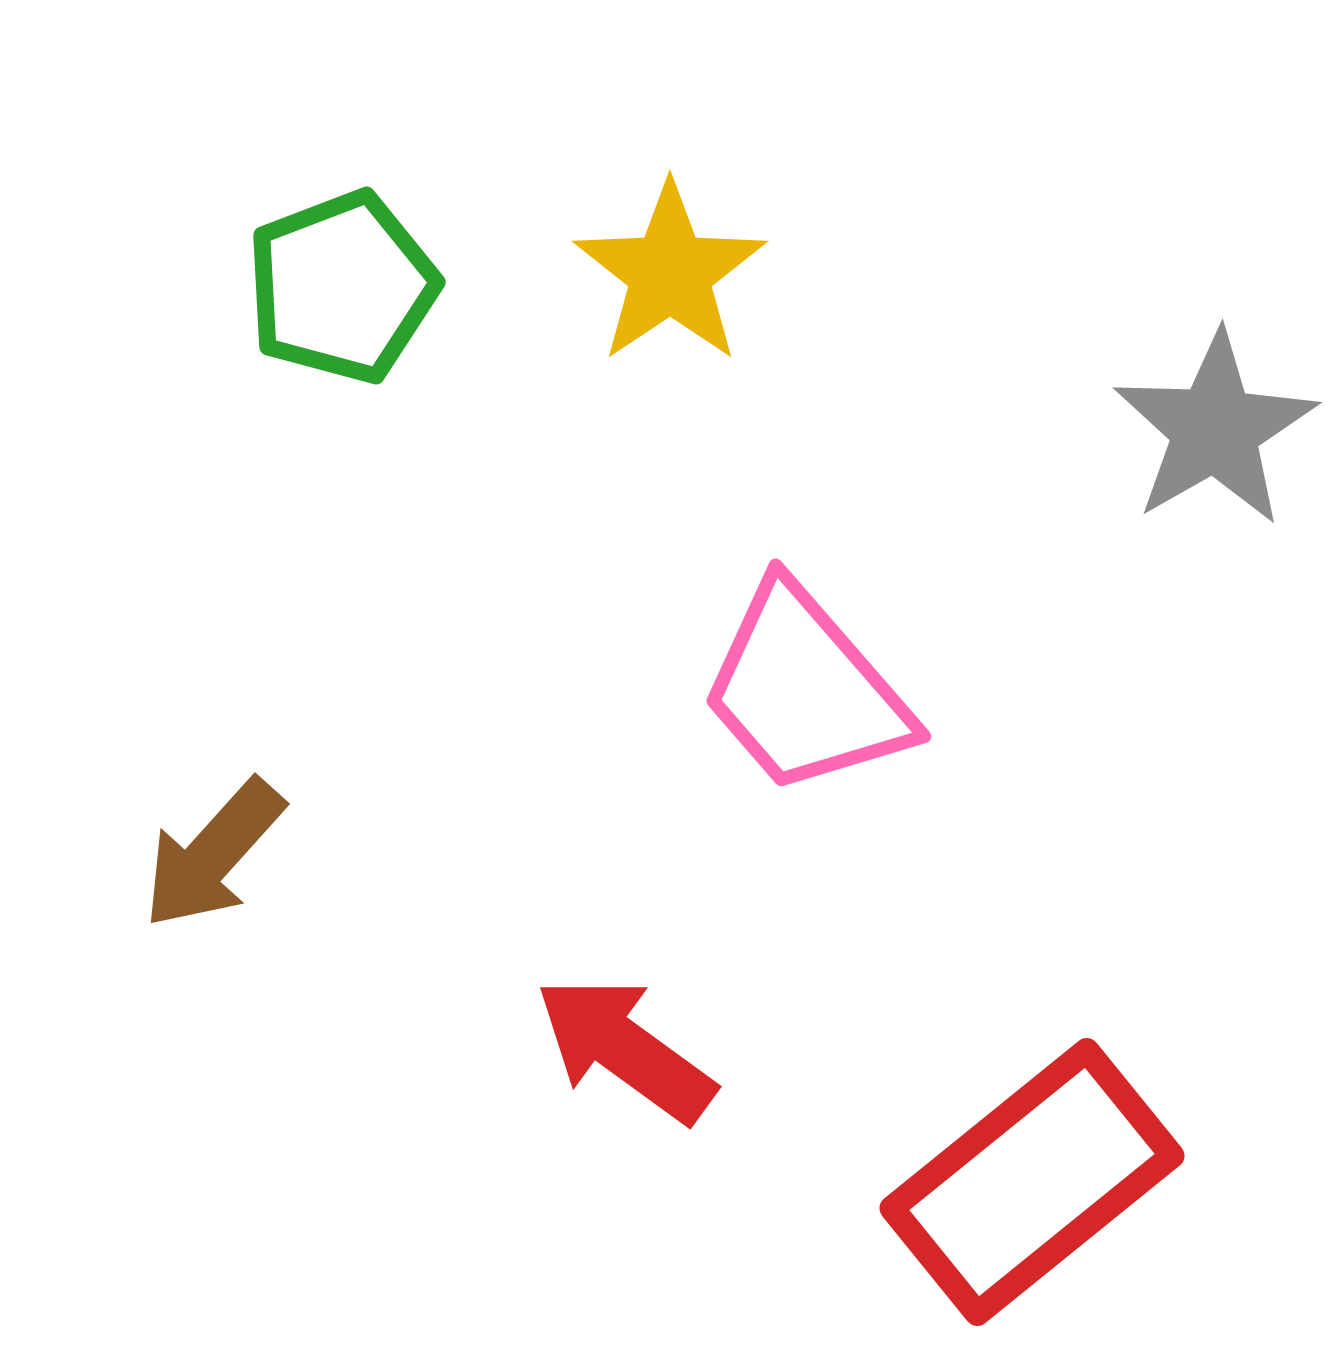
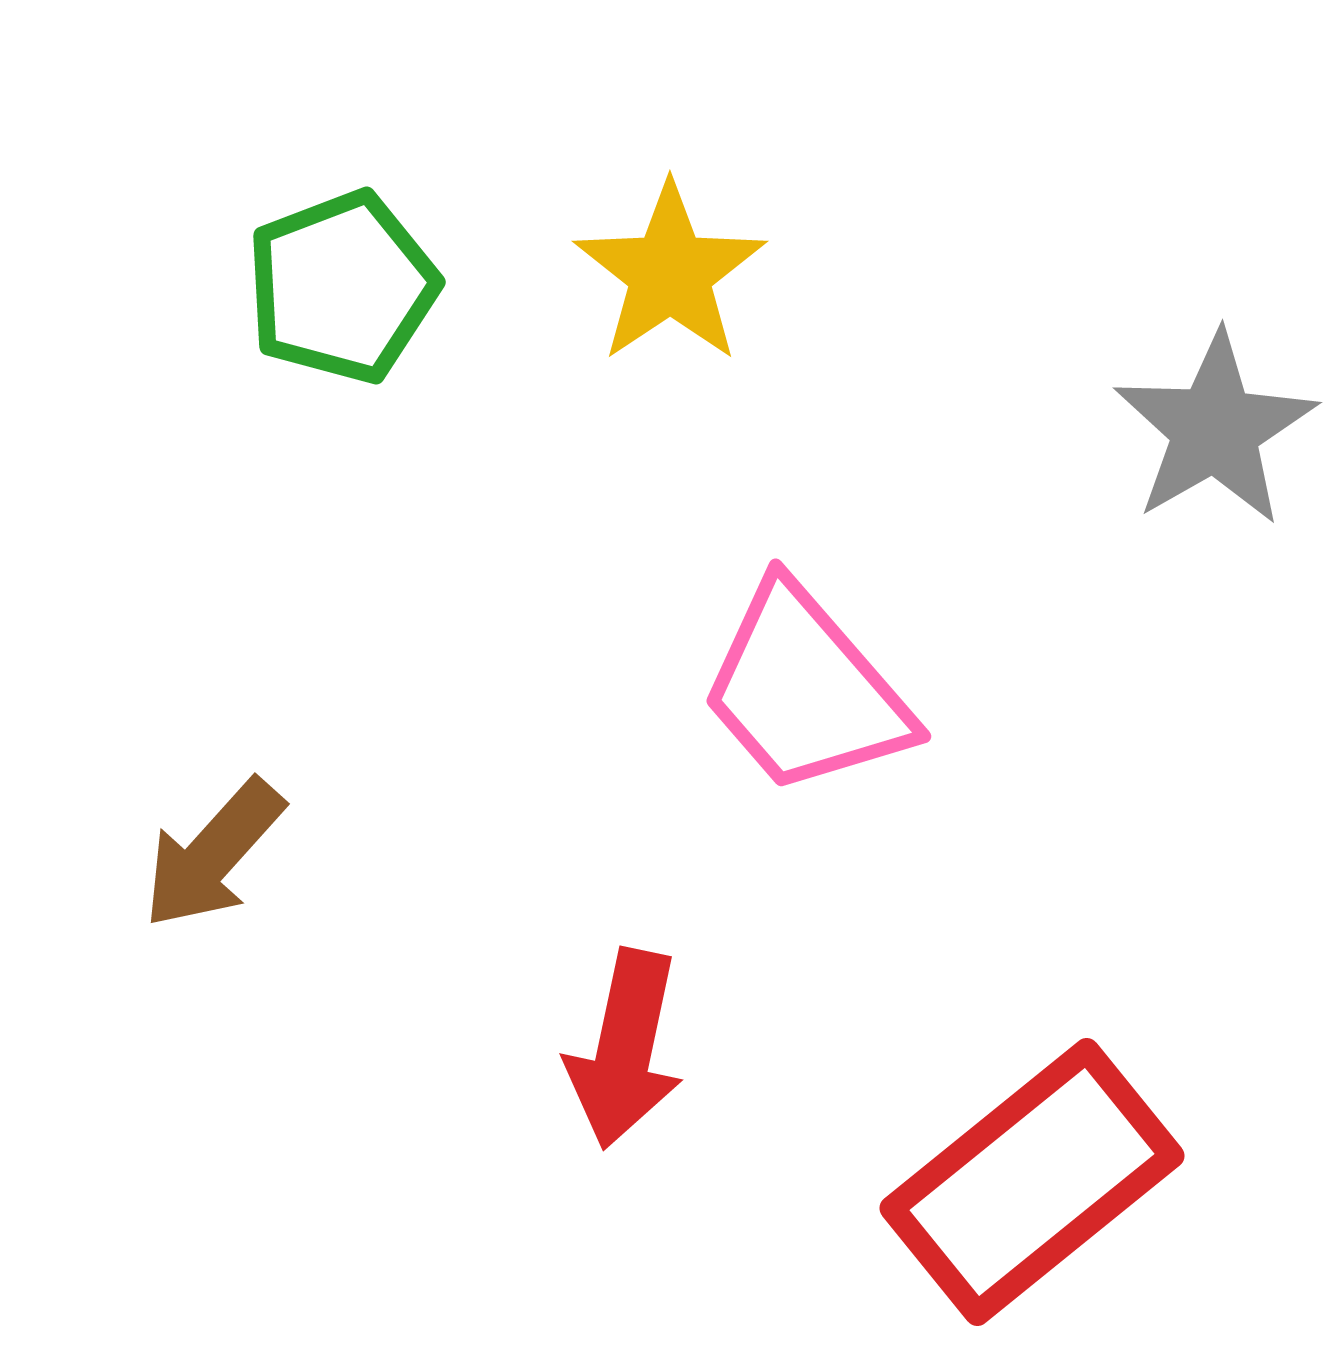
red arrow: rotated 114 degrees counterclockwise
